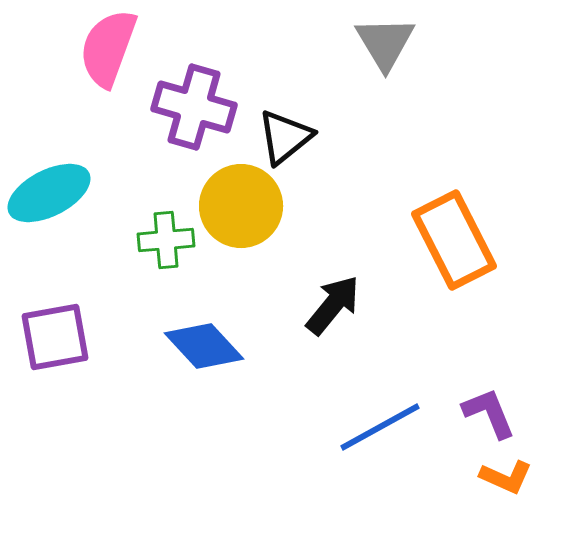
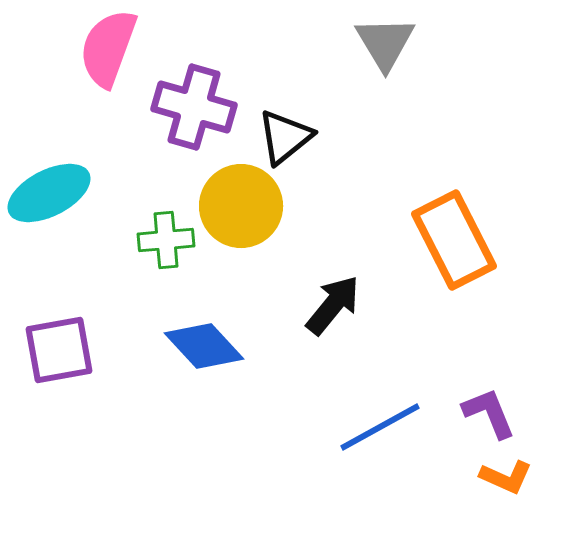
purple square: moved 4 px right, 13 px down
